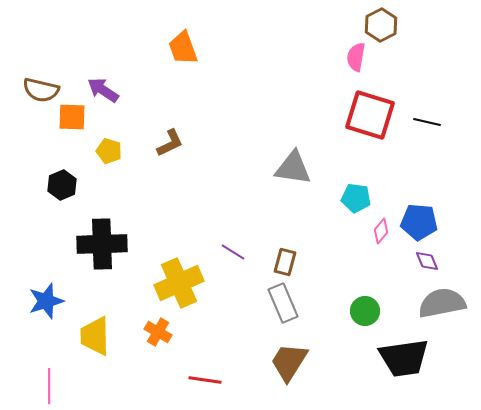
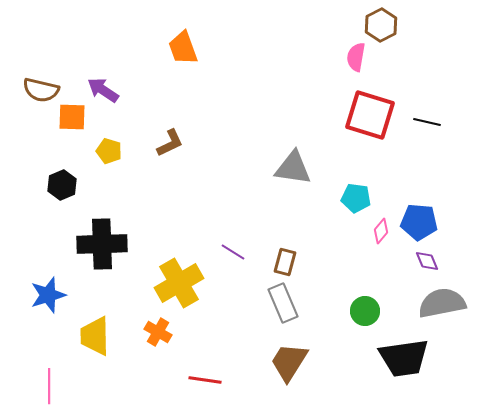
yellow cross: rotated 6 degrees counterclockwise
blue star: moved 2 px right, 6 px up
